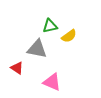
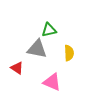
green triangle: moved 1 px left, 4 px down
yellow semicircle: moved 17 px down; rotated 56 degrees counterclockwise
